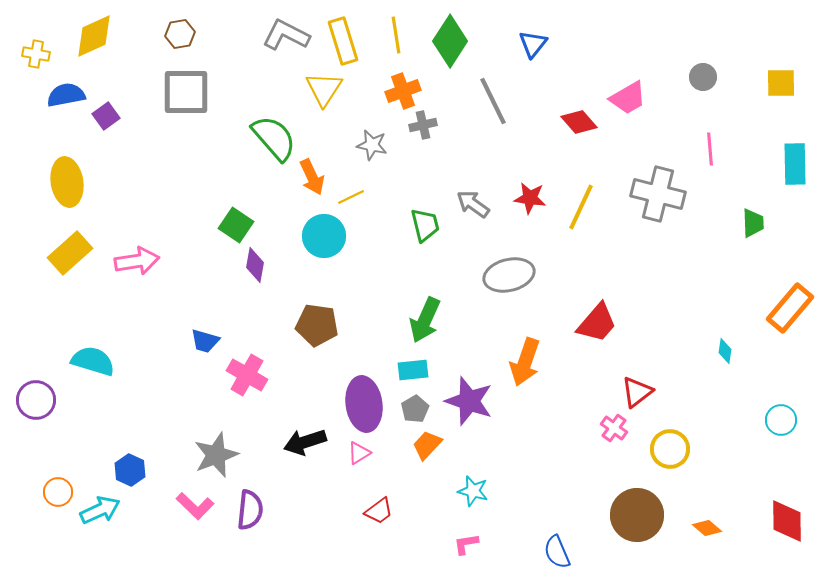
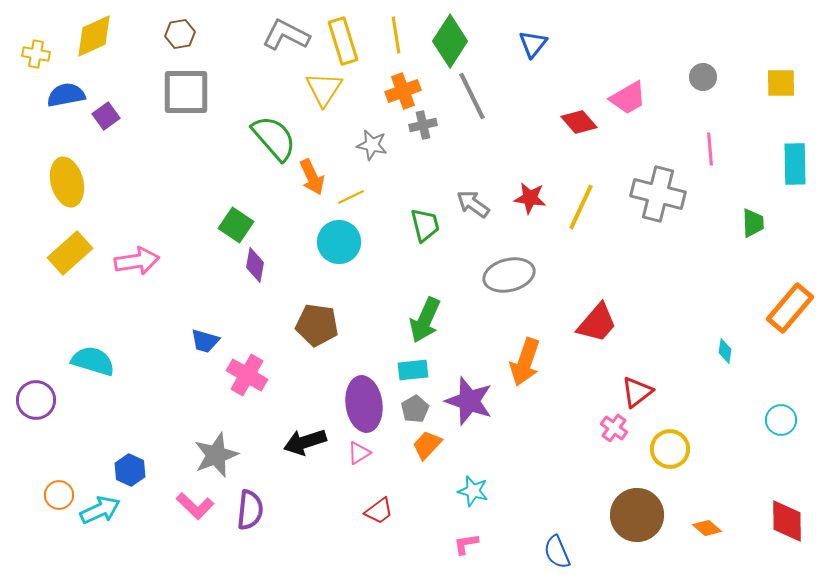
gray line at (493, 101): moved 21 px left, 5 px up
yellow ellipse at (67, 182): rotated 6 degrees counterclockwise
cyan circle at (324, 236): moved 15 px right, 6 px down
orange circle at (58, 492): moved 1 px right, 3 px down
